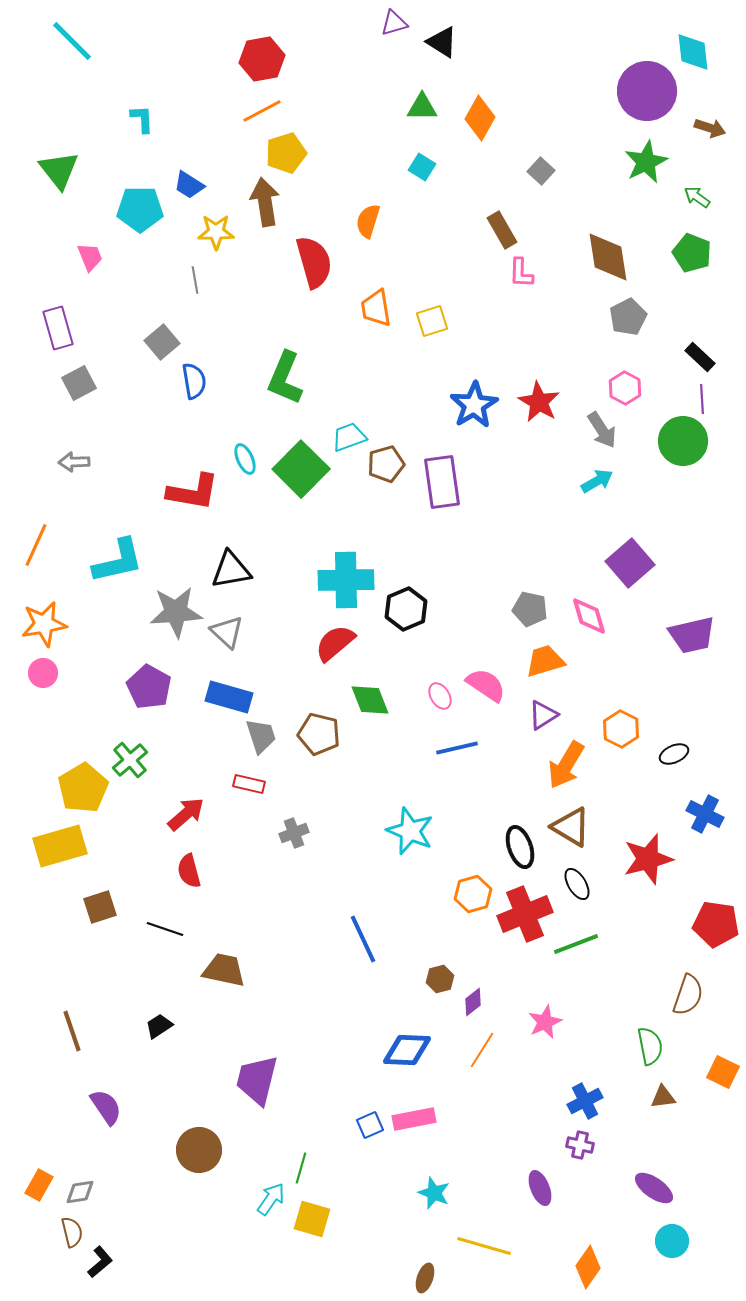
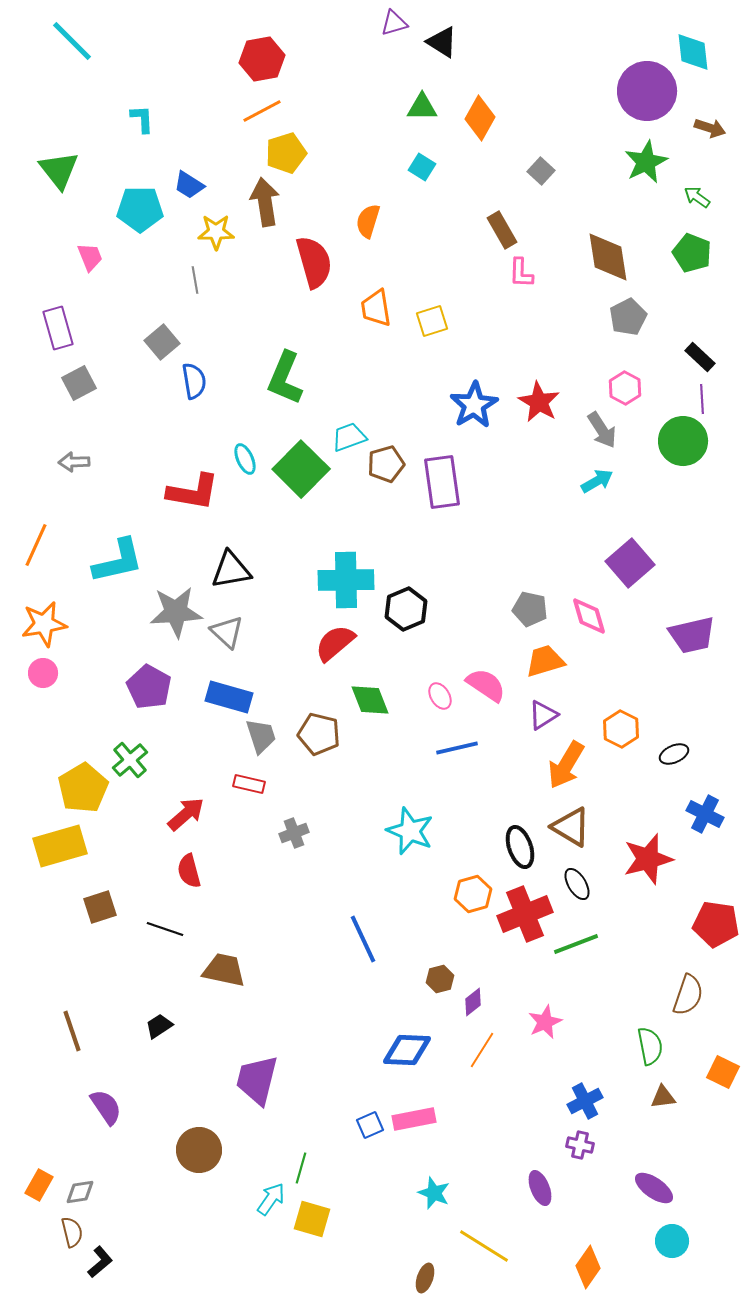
yellow line at (484, 1246): rotated 16 degrees clockwise
